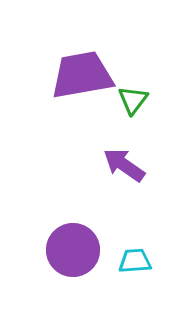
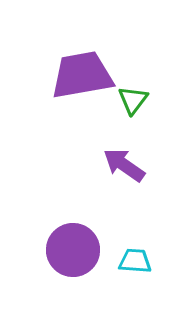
cyan trapezoid: rotated 8 degrees clockwise
